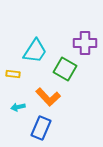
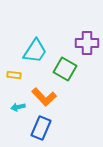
purple cross: moved 2 px right
yellow rectangle: moved 1 px right, 1 px down
orange L-shape: moved 4 px left
